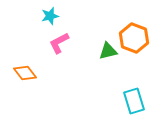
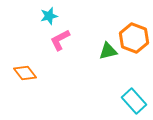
cyan star: moved 1 px left
pink L-shape: moved 1 px right, 3 px up
cyan rectangle: rotated 25 degrees counterclockwise
